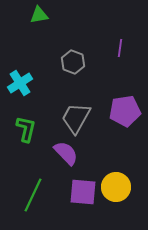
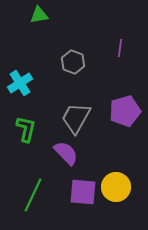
purple pentagon: rotated 8 degrees counterclockwise
